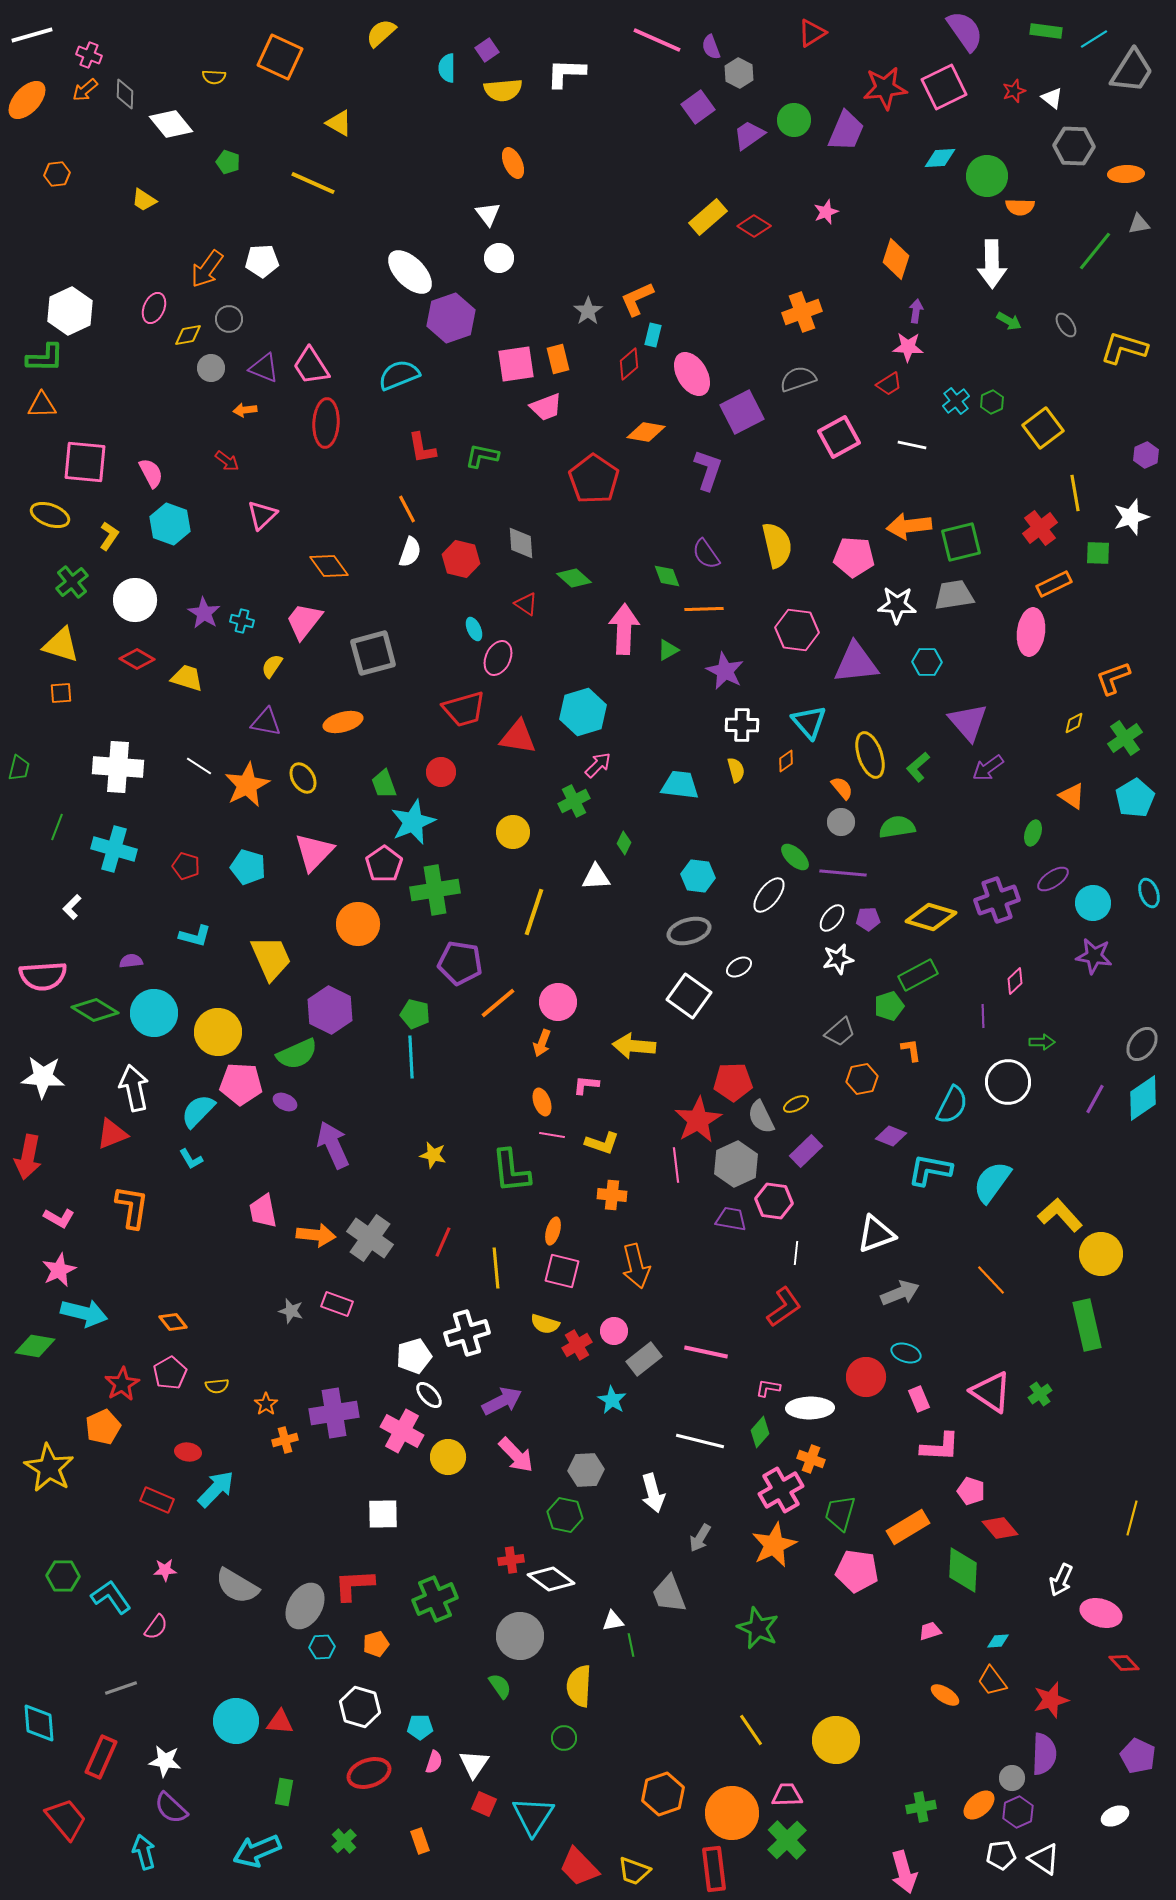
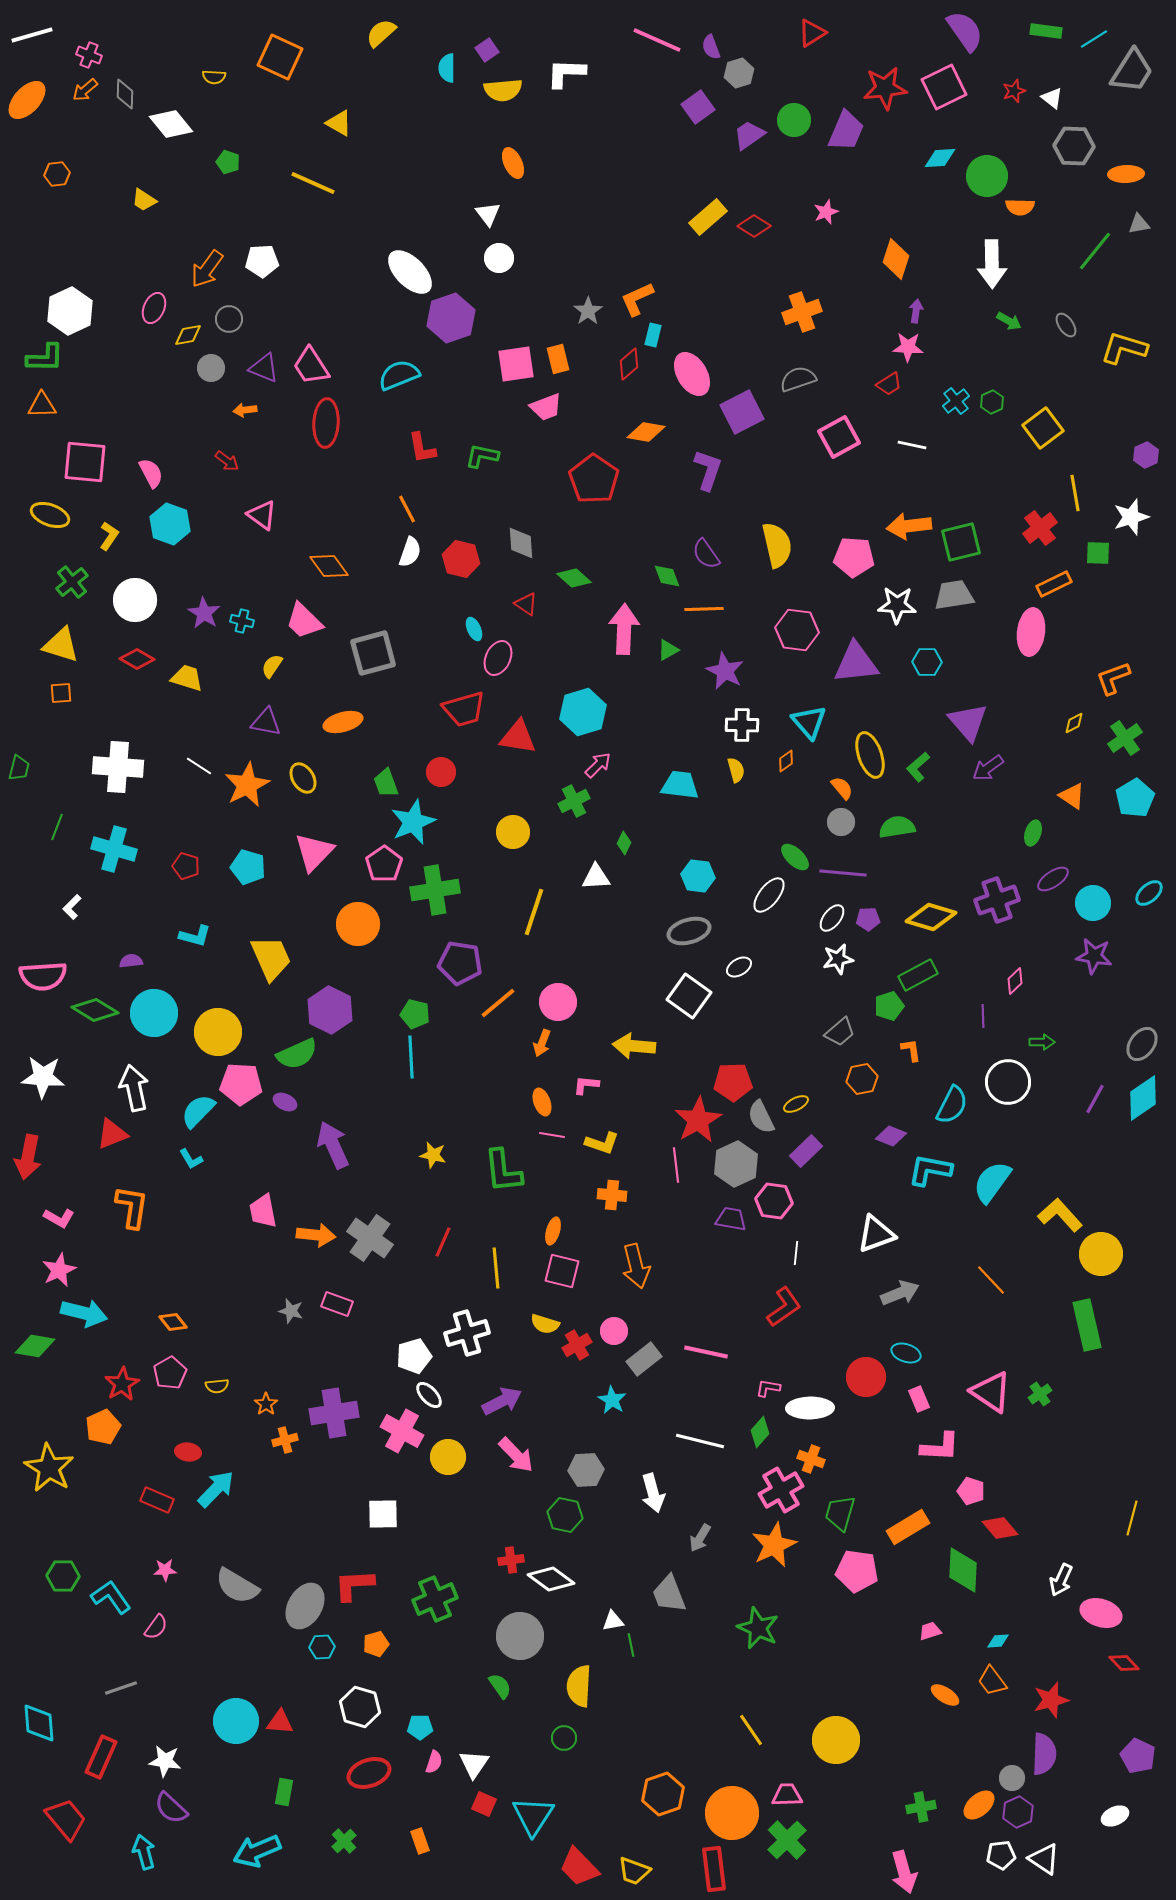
gray hexagon at (739, 73): rotated 16 degrees clockwise
pink triangle at (262, 515): rotated 40 degrees counterclockwise
pink trapezoid at (304, 621): rotated 84 degrees counterclockwise
green trapezoid at (384, 784): moved 2 px right, 1 px up
cyan ellipse at (1149, 893): rotated 68 degrees clockwise
green L-shape at (511, 1171): moved 8 px left
